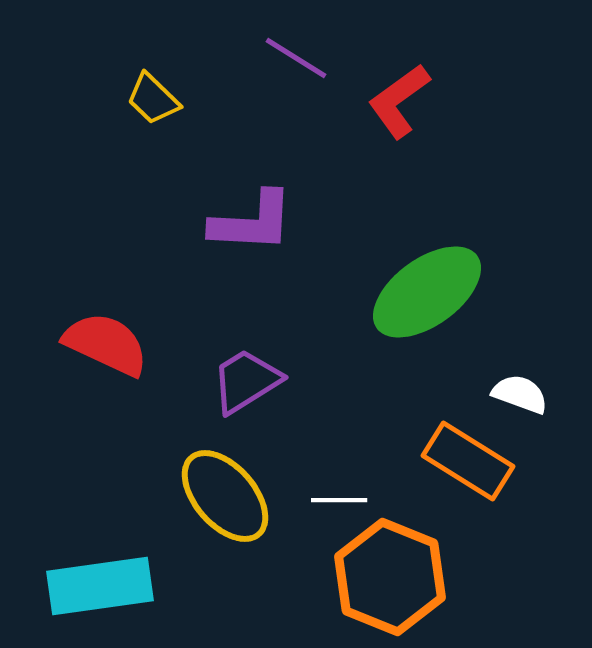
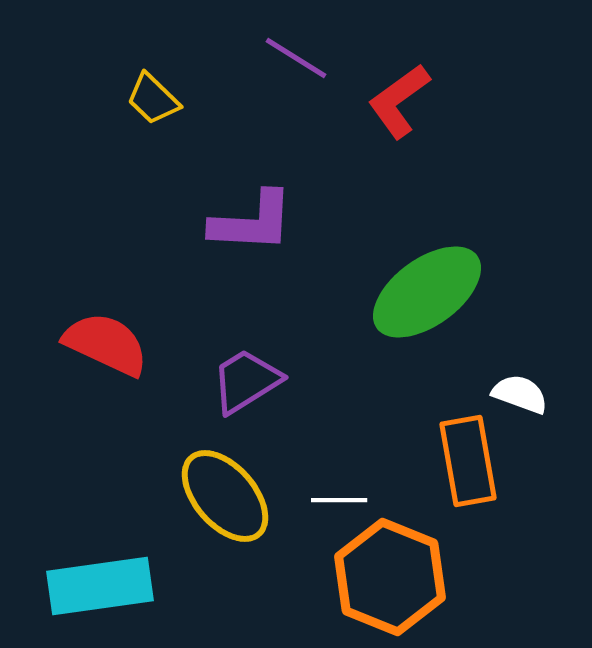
orange rectangle: rotated 48 degrees clockwise
